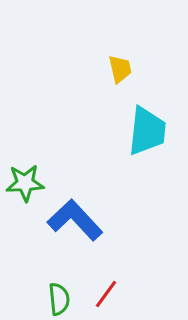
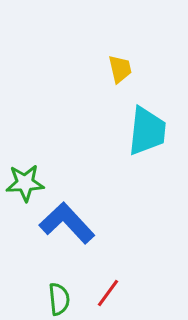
blue L-shape: moved 8 px left, 3 px down
red line: moved 2 px right, 1 px up
